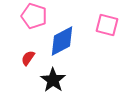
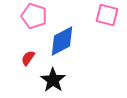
pink square: moved 10 px up
